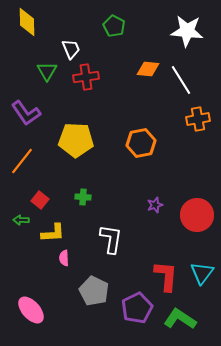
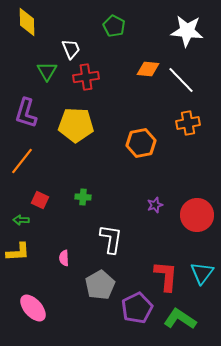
white line: rotated 12 degrees counterclockwise
purple L-shape: rotated 52 degrees clockwise
orange cross: moved 10 px left, 4 px down
yellow pentagon: moved 15 px up
red square: rotated 12 degrees counterclockwise
yellow L-shape: moved 35 px left, 19 px down
gray pentagon: moved 6 px right, 6 px up; rotated 16 degrees clockwise
pink ellipse: moved 2 px right, 2 px up
